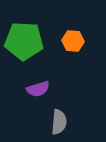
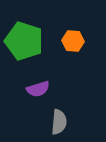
green pentagon: rotated 15 degrees clockwise
